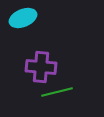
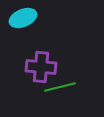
green line: moved 3 px right, 5 px up
